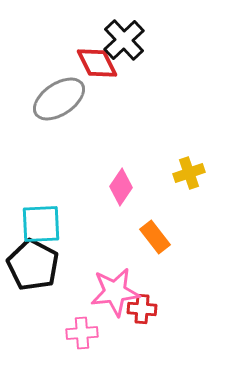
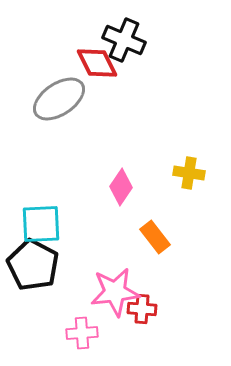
black cross: rotated 24 degrees counterclockwise
yellow cross: rotated 28 degrees clockwise
